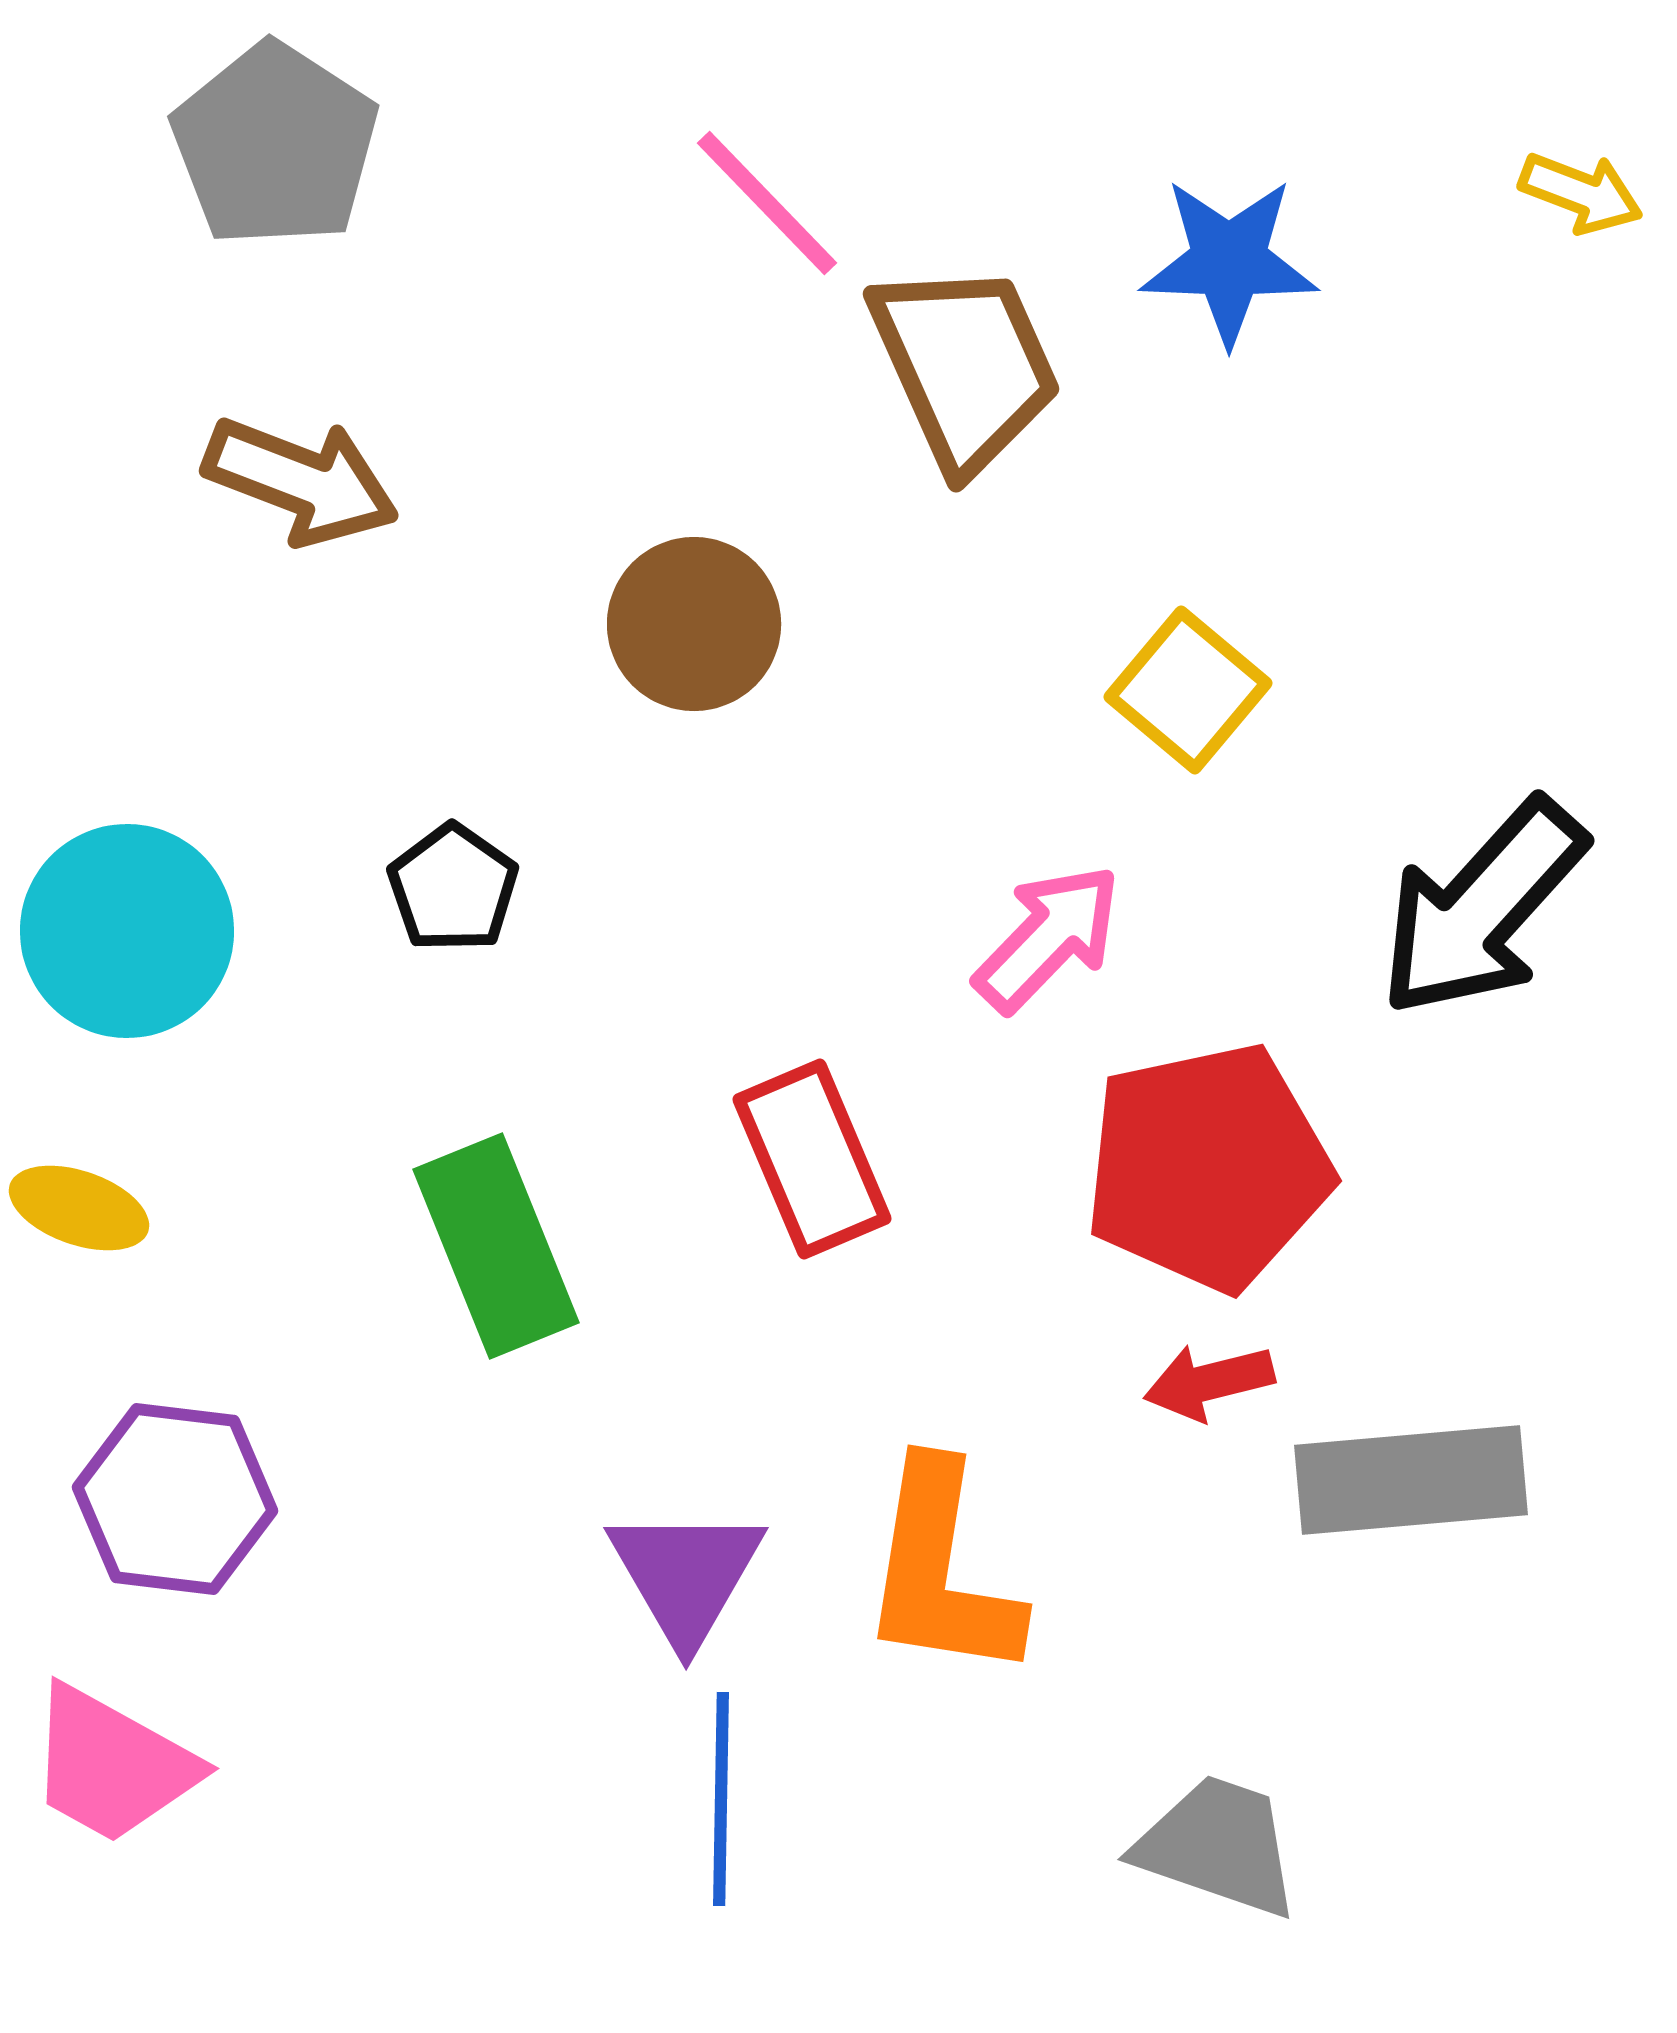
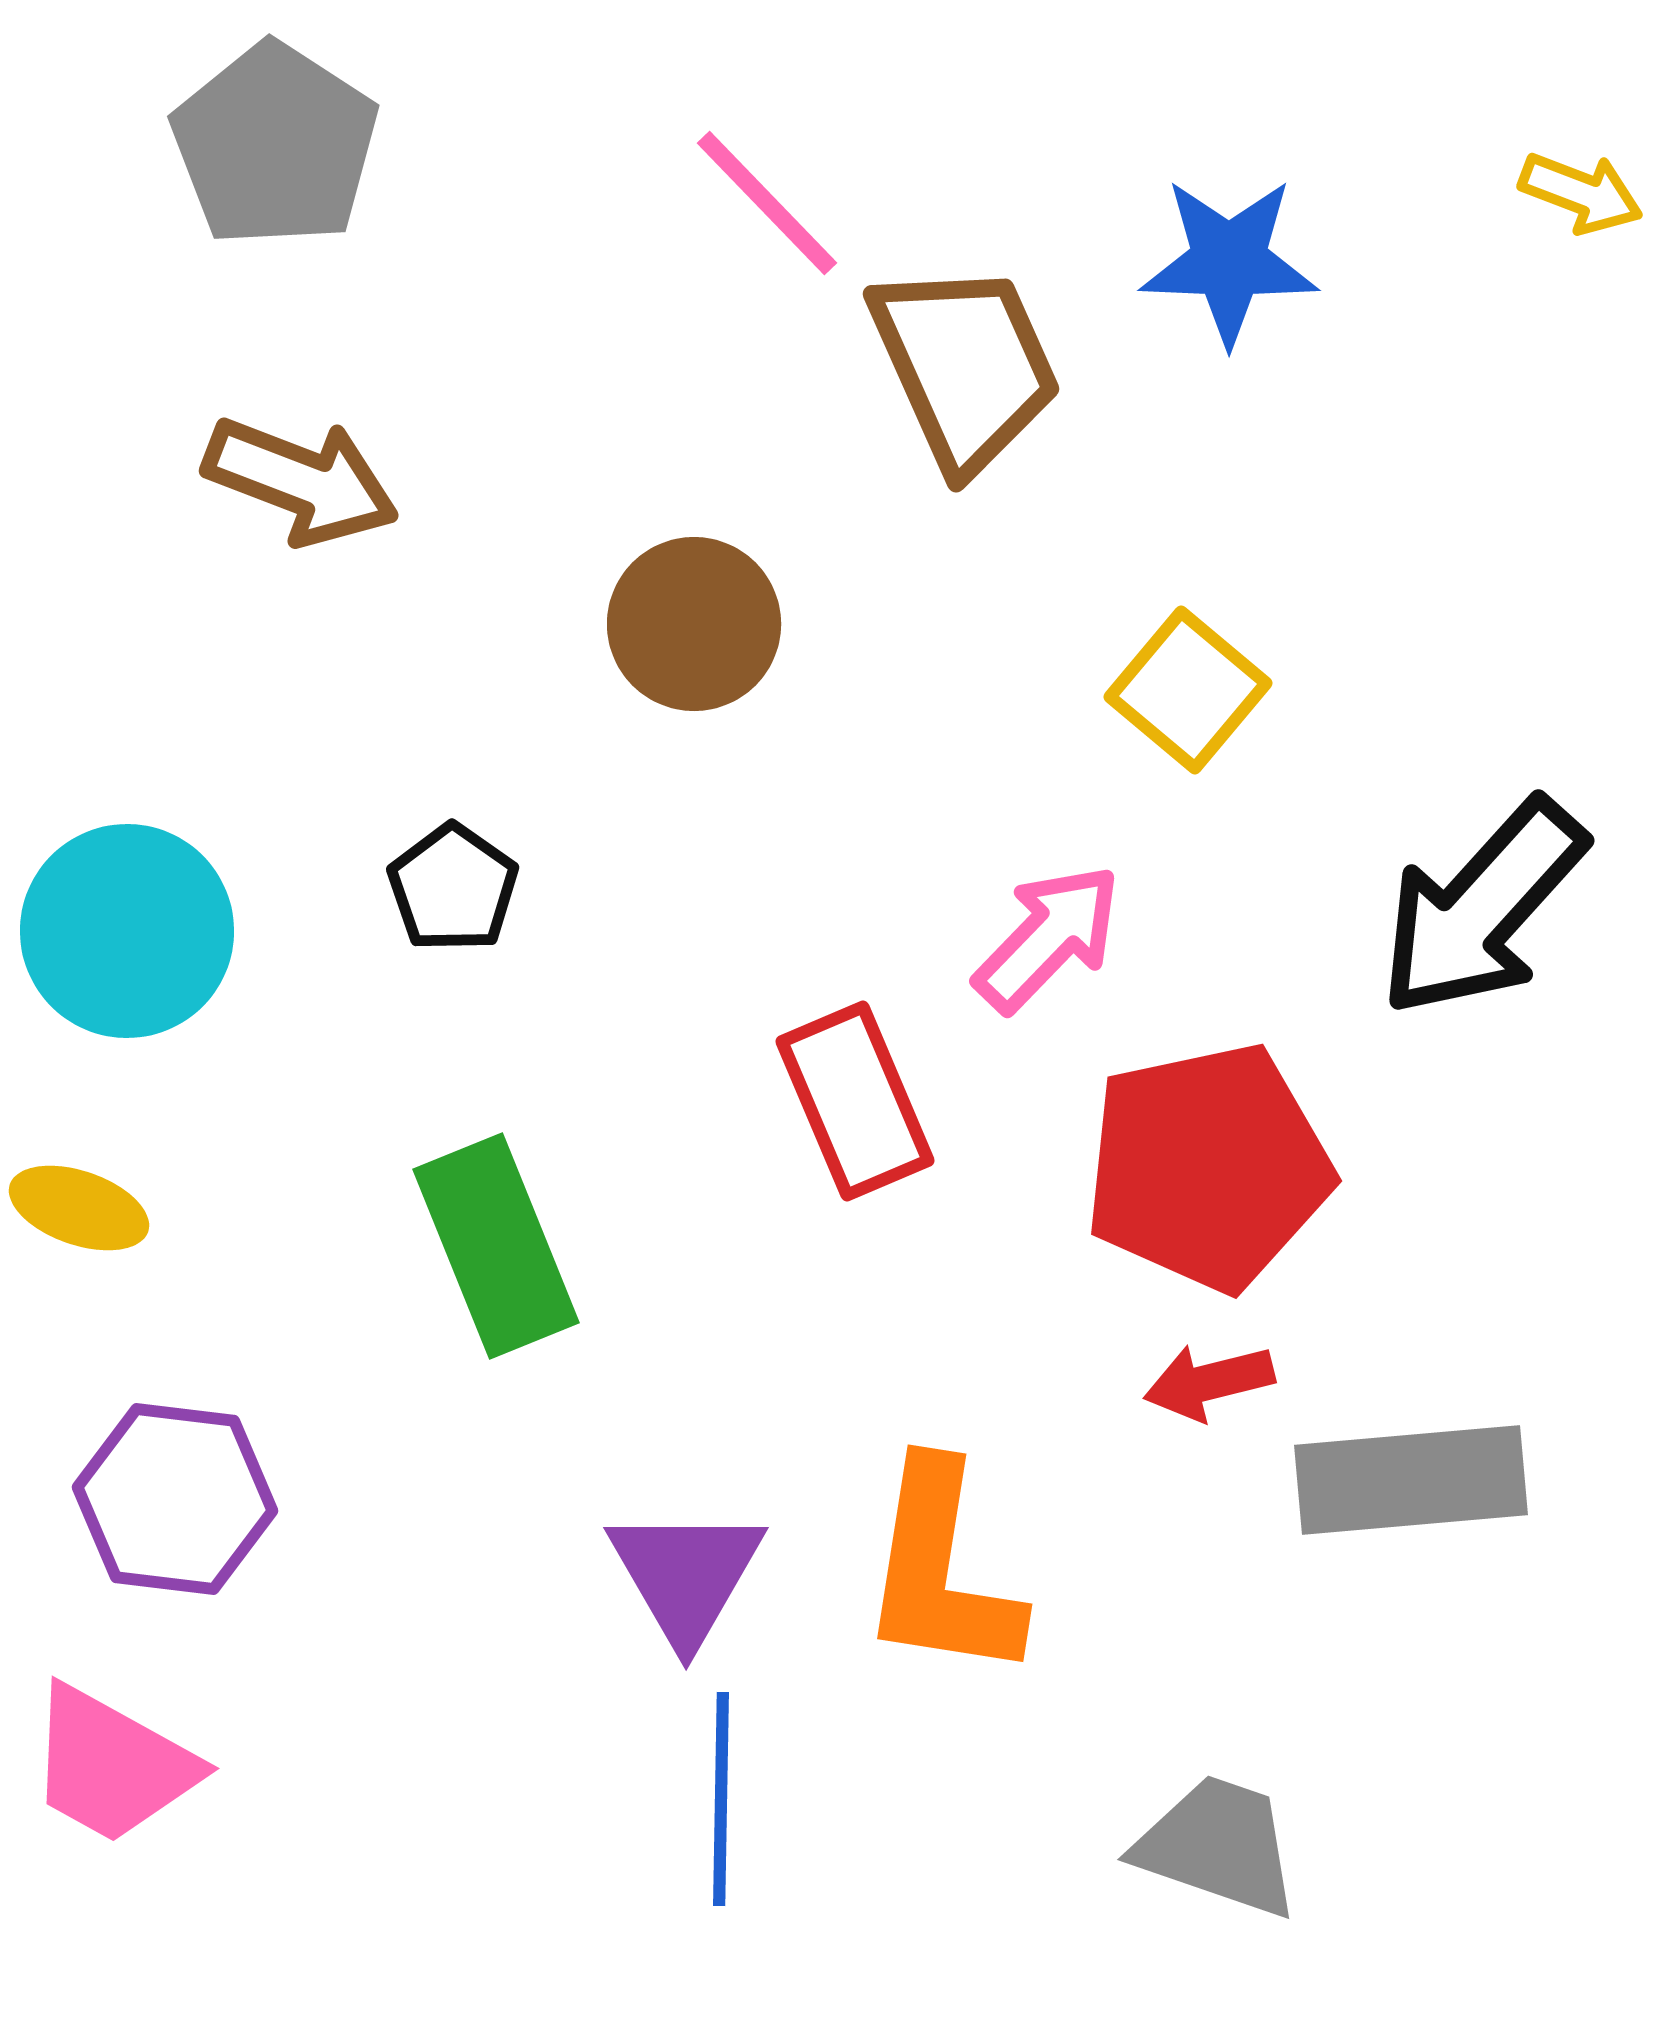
red rectangle: moved 43 px right, 58 px up
